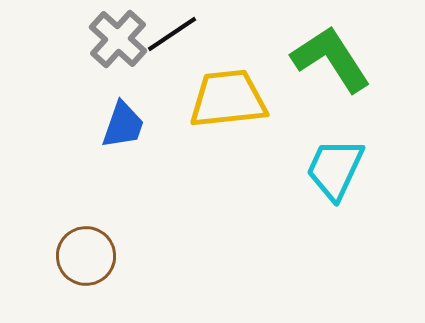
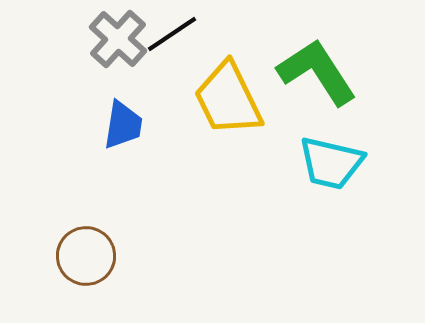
green L-shape: moved 14 px left, 13 px down
yellow trapezoid: rotated 110 degrees counterclockwise
blue trapezoid: rotated 10 degrees counterclockwise
cyan trapezoid: moved 4 px left, 6 px up; rotated 102 degrees counterclockwise
